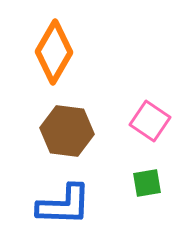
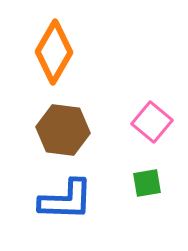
pink square: moved 2 px right, 1 px down; rotated 6 degrees clockwise
brown hexagon: moved 4 px left, 1 px up
blue L-shape: moved 2 px right, 5 px up
